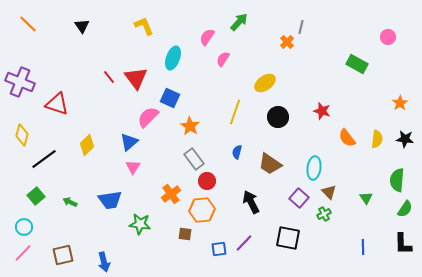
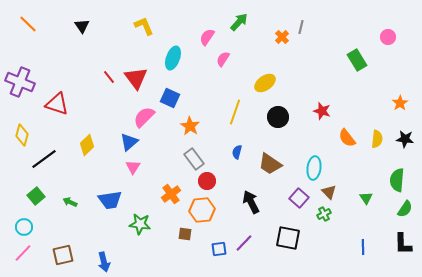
orange cross at (287, 42): moved 5 px left, 5 px up
green rectangle at (357, 64): moved 4 px up; rotated 30 degrees clockwise
pink semicircle at (148, 117): moved 4 px left
